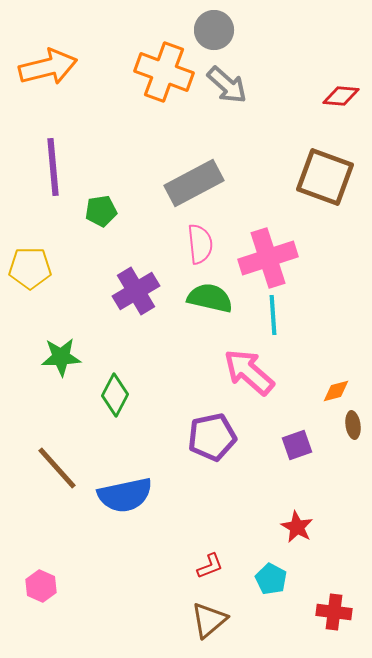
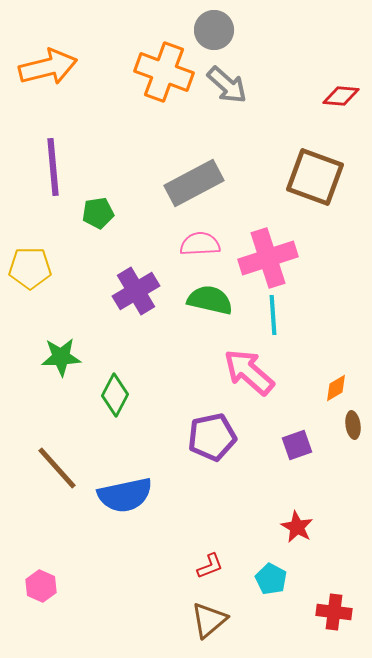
brown square: moved 10 px left
green pentagon: moved 3 px left, 2 px down
pink semicircle: rotated 87 degrees counterclockwise
green semicircle: moved 2 px down
orange diamond: moved 3 px up; rotated 16 degrees counterclockwise
